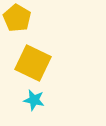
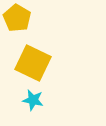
cyan star: moved 1 px left
